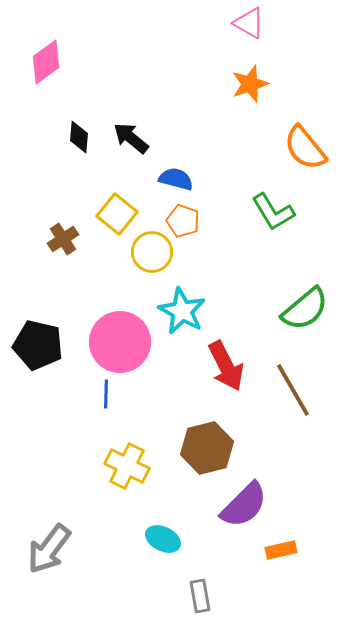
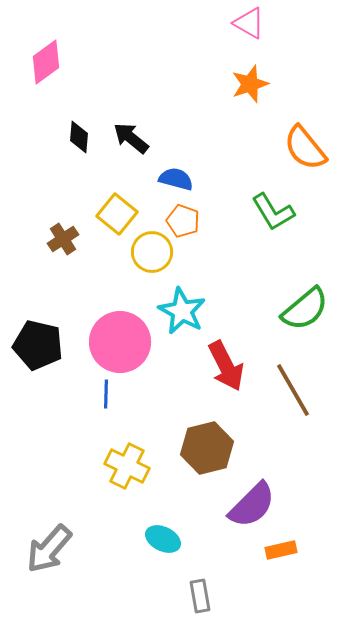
purple semicircle: moved 8 px right
gray arrow: rotated 4 degrees clockwise
